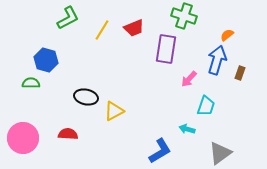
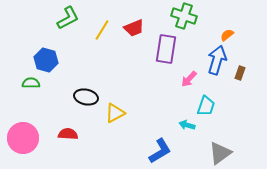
yellow triangle: moved 1 px right, 2 px down
cyan arrow: moved 4 px up
